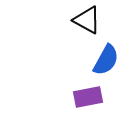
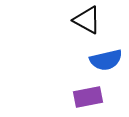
blue semicircle: rotated 48 degrees clockwise
